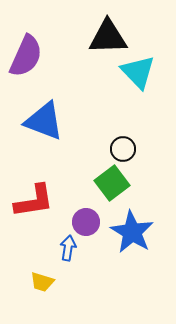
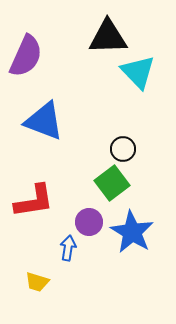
purple circle: moved 3 px right
yellow trapezoid: moved 5 px left
